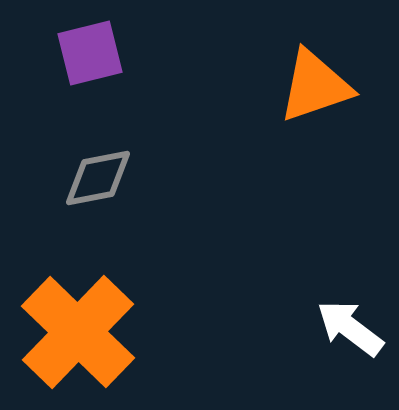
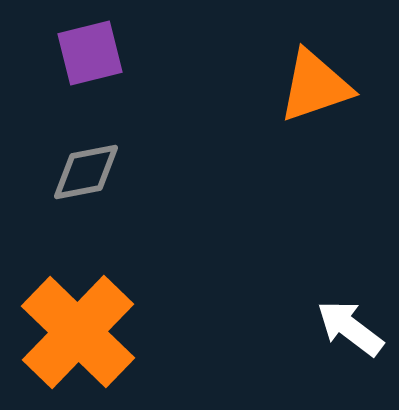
gray diamond: moved 12 px left, 6 px up
